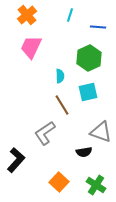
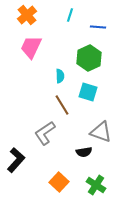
cyan square: rotated 30 degrees clockwise
